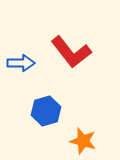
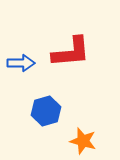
red L-shape: rotated 57 degrees counterclockwise
